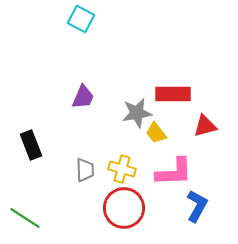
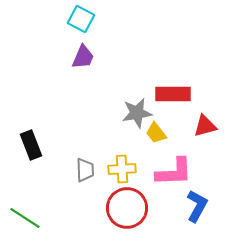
purple trapezoid: moved 40 px up
yellow cross: rotated 20 degrees counterclockwise
red circle: moved 3 px right
